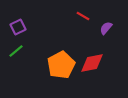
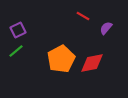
purple square: moved 3 px down
orange pentagon: moved 6 px up
